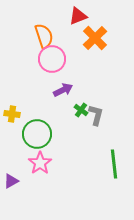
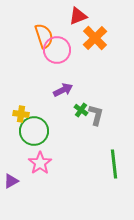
pink circle: moved 5 px right, 9 px up
yellow cross: moved 9 px right
green circle: moved 3 px left, 3 px up
